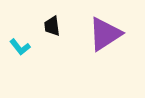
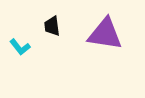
purple triangle: rotated 42 degrees clockwise
